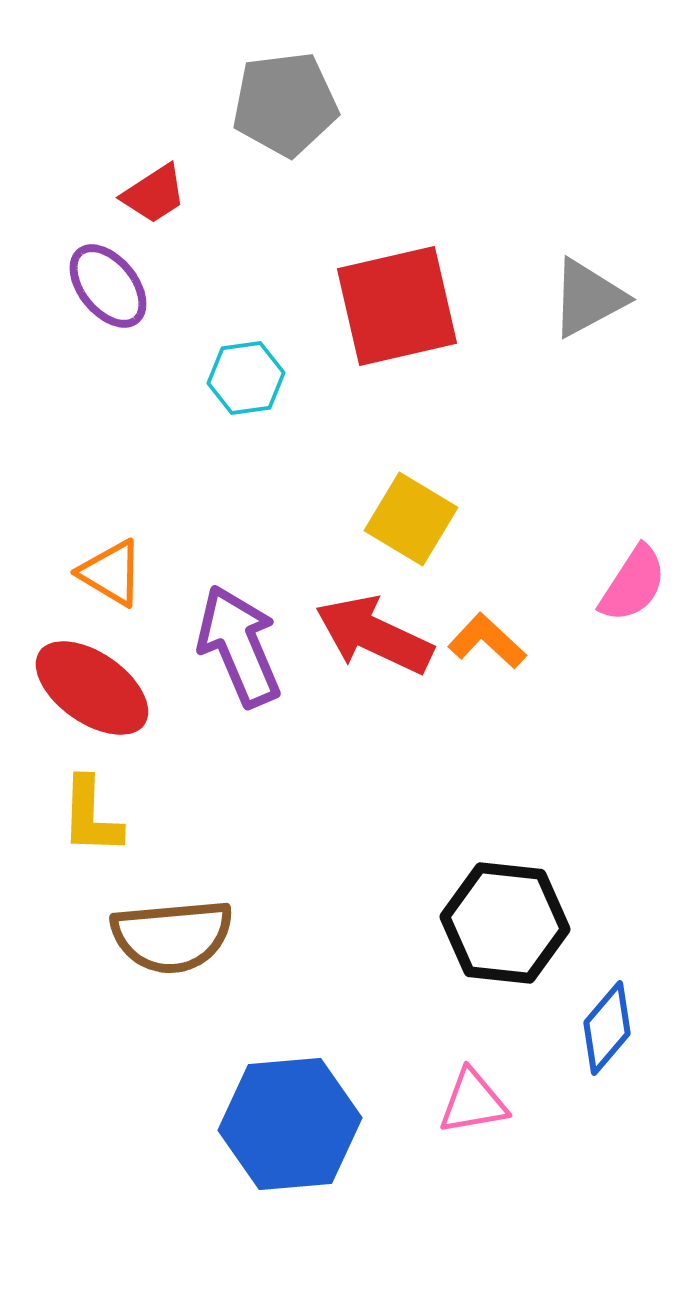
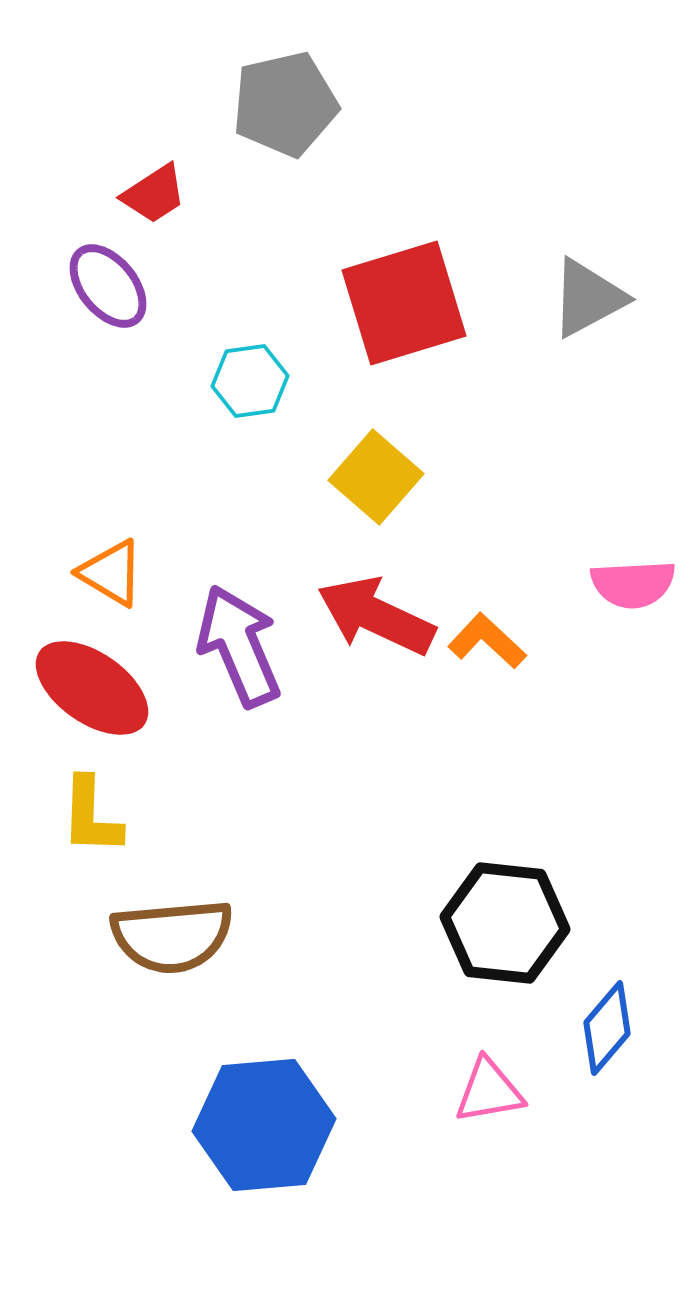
gray pentagon: rotated 6 degrees counterclockwise
red square: moved 7 px right, 3 px up; rotated 4 degrees counterclockwise
cyan hexagon: moved 4 px right, 3 px down
yellow square: moved 35 px left, 42 px up; rotated 10 degrees clockwise
pink semicircle: rotated 54 degrees clockwise
red arrow: moved 2 px right, 19 px up
pink triangle: moved 16 px right, 11 px up
blue hexagon: moved 26 px left, 1 px down
